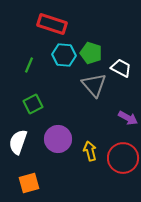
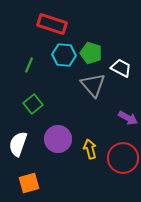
gray triangle: moved 1 px left
green square: rotated 12 degrees counterclockwise
white semicircle: moved 2 px down
yellow arrow: moved 2 px up
